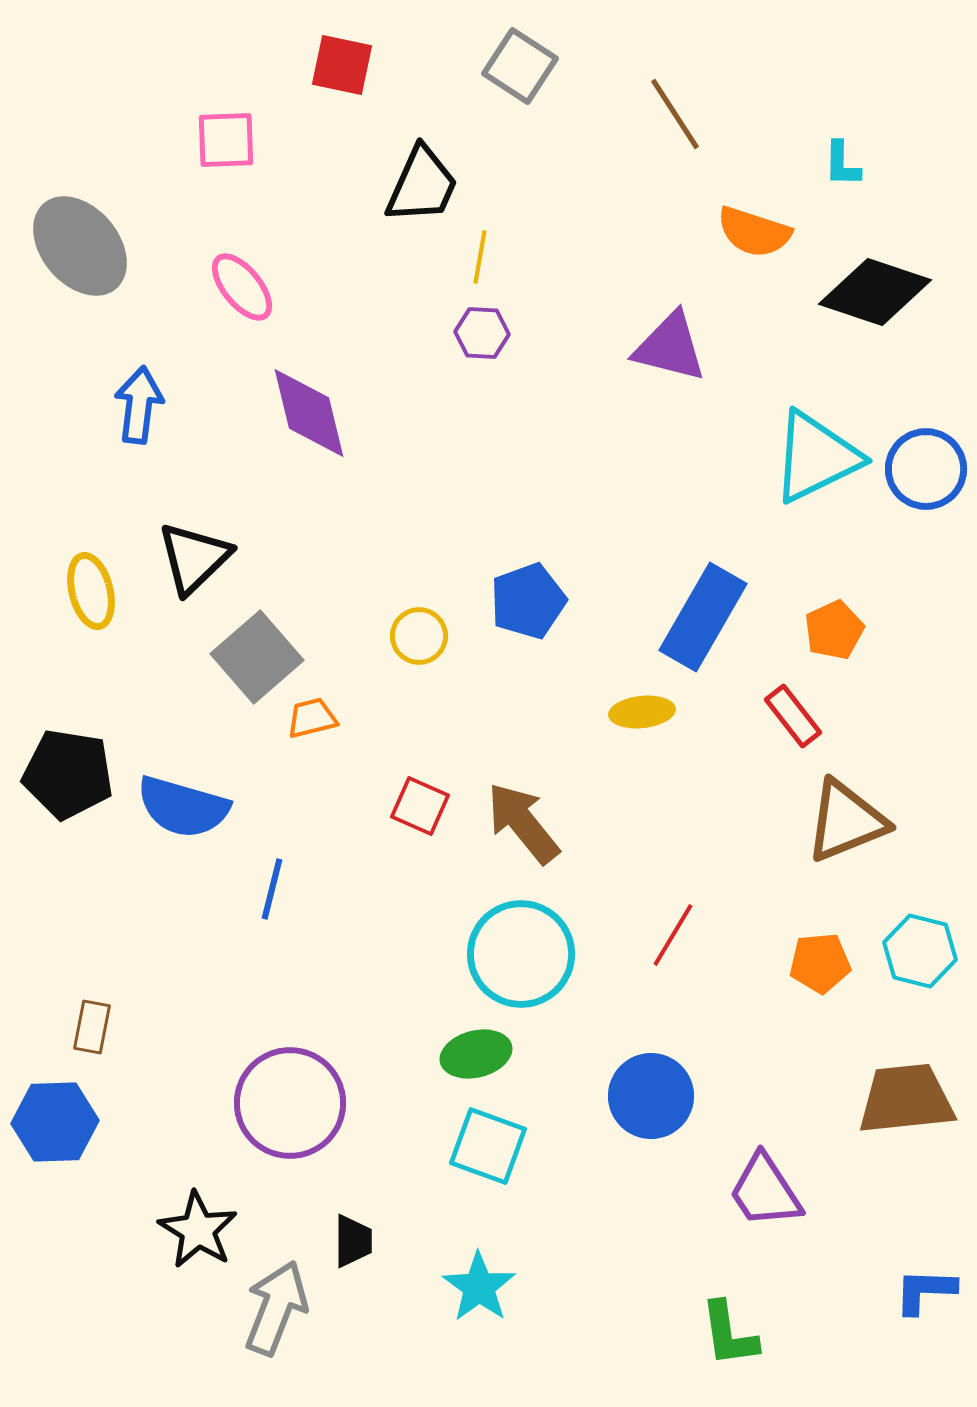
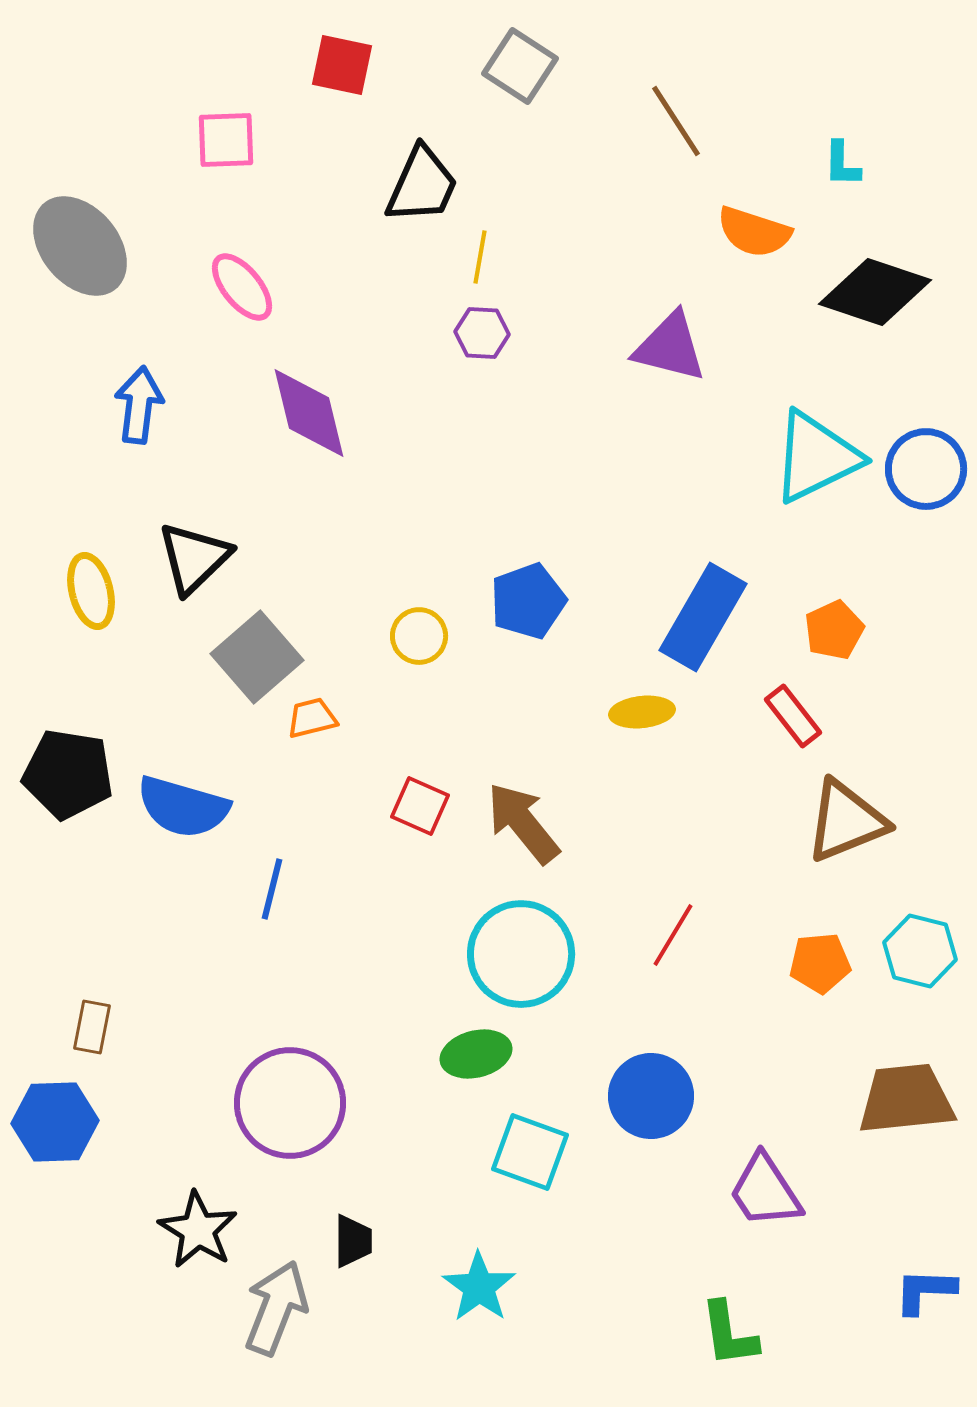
brown line at (675, 114): moved 1 px right, 7 px down
cyan square at (488, 1146): moved 42 px right, 6 px down
